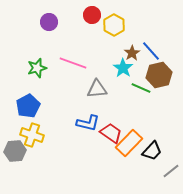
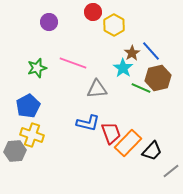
red circle: moved 1 px right, 3 px up
brown hexagon: moved 1 px left, 3 px down
red trapezoid: rotated 35 degrees clockwise
orange rectangle: moved 1 px left
